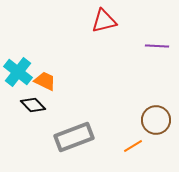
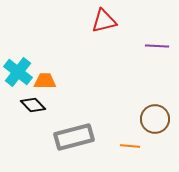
orange trapezoid: rotated 25 degrees counterclockwise
brown circle: moved 1 px left, 1 px up
gray rectangle: rotated 6 degrees clockwise
orange line: moved 3 px left; rotated 36 degrees clockwise
